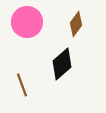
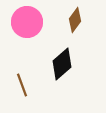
brown diamond: moved 1 px left, 4 px up
